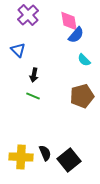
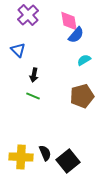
cyan semicircle: rotated 104 degrees clockwise
black square: moved 1 px left, 1 px down
